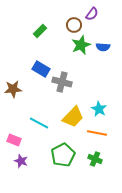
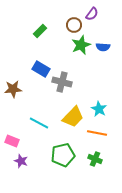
pink rectangle: moved 2 px left, 1 px down
green pentagon: rotated 15 degrees clockwise
